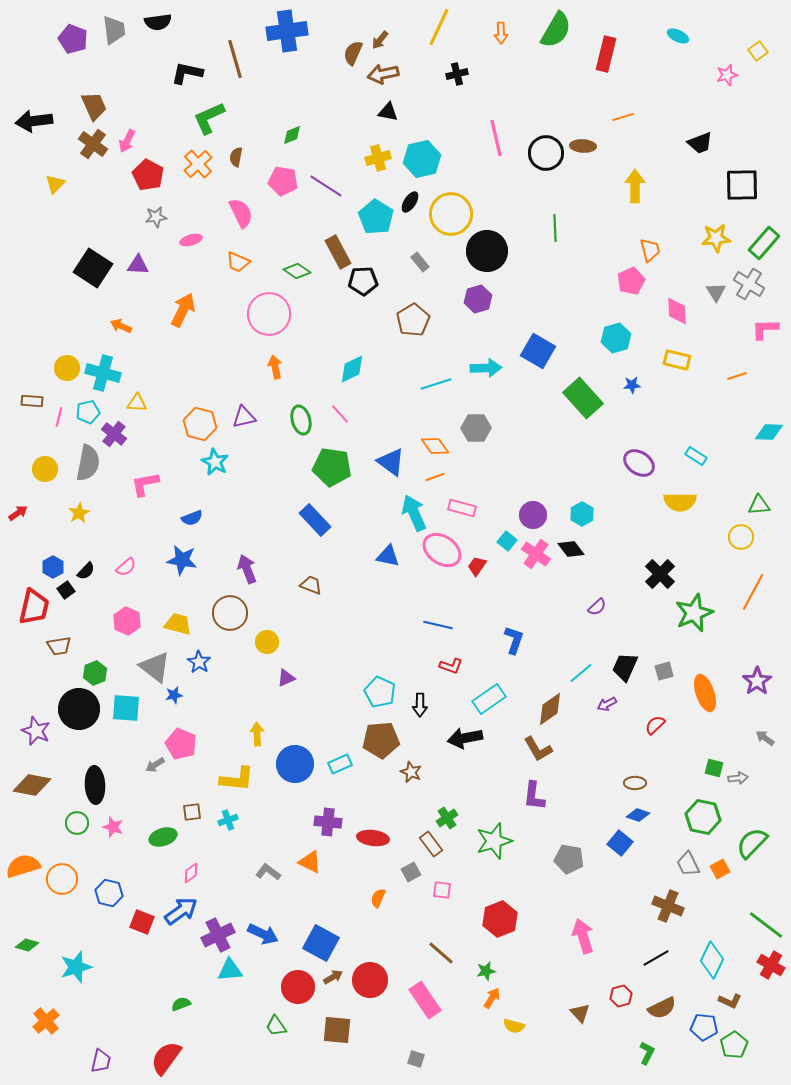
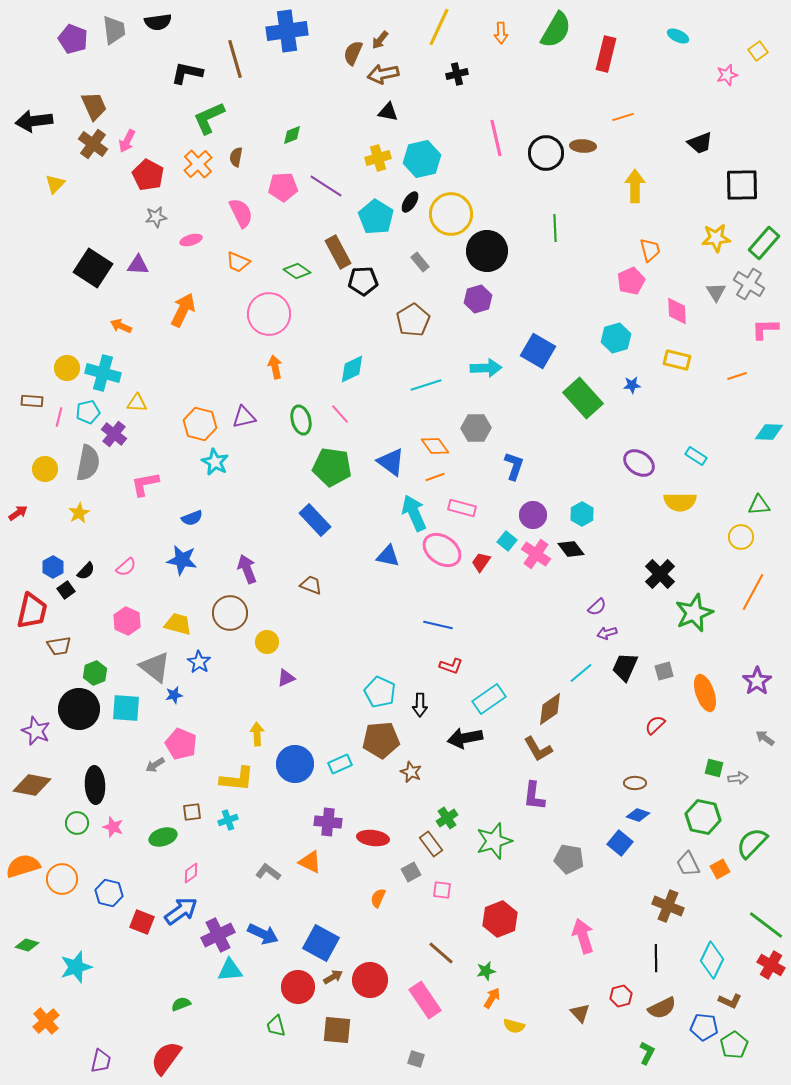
pink pentagon at (283, 181): moved 6 px down; rotated 12 degrees counterclockwise
cyan line at (436, 384): moved 10 px left, 1 px down
red trapezoid at (477, 566): moved 4 px right, 4 px up
red trapezoid at (34, 607): moved 2 px left, 4 px down
blue L-shape at (514, 640): moved 174 px up
purple arrow at (607, 704): moved 71 px up; rotated 12 degrees clockwise
black line at (656, 958): rotated 60 degrees counterclockwise
green trapezoid at (276, 1026): rotated 20 degrees clockwise
